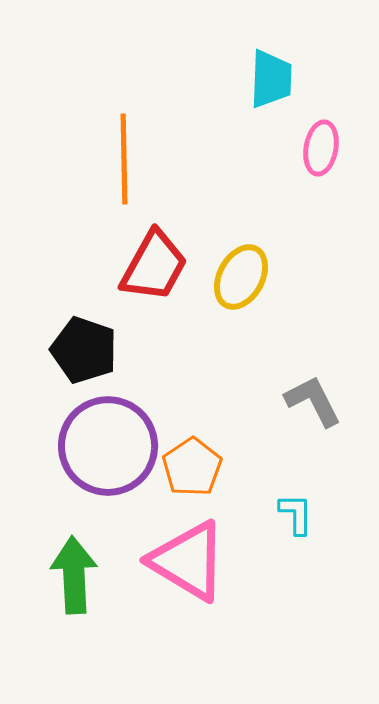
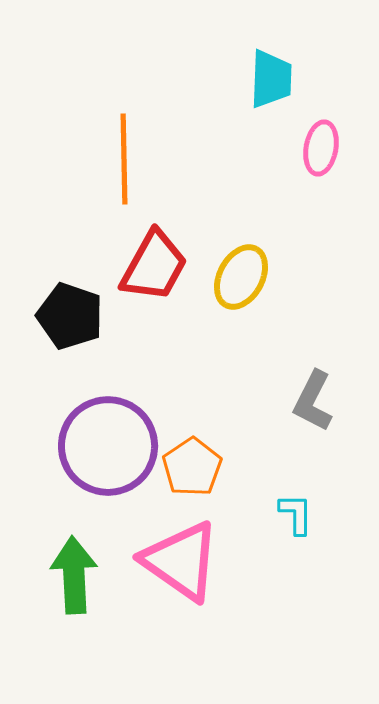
black pentagon: moved 14 px left, 34 px up
gray L-shape: rotated 126 degrees counterclockwise
pink triangle: moved 7 px left; rotated 4 degrees clockwise
